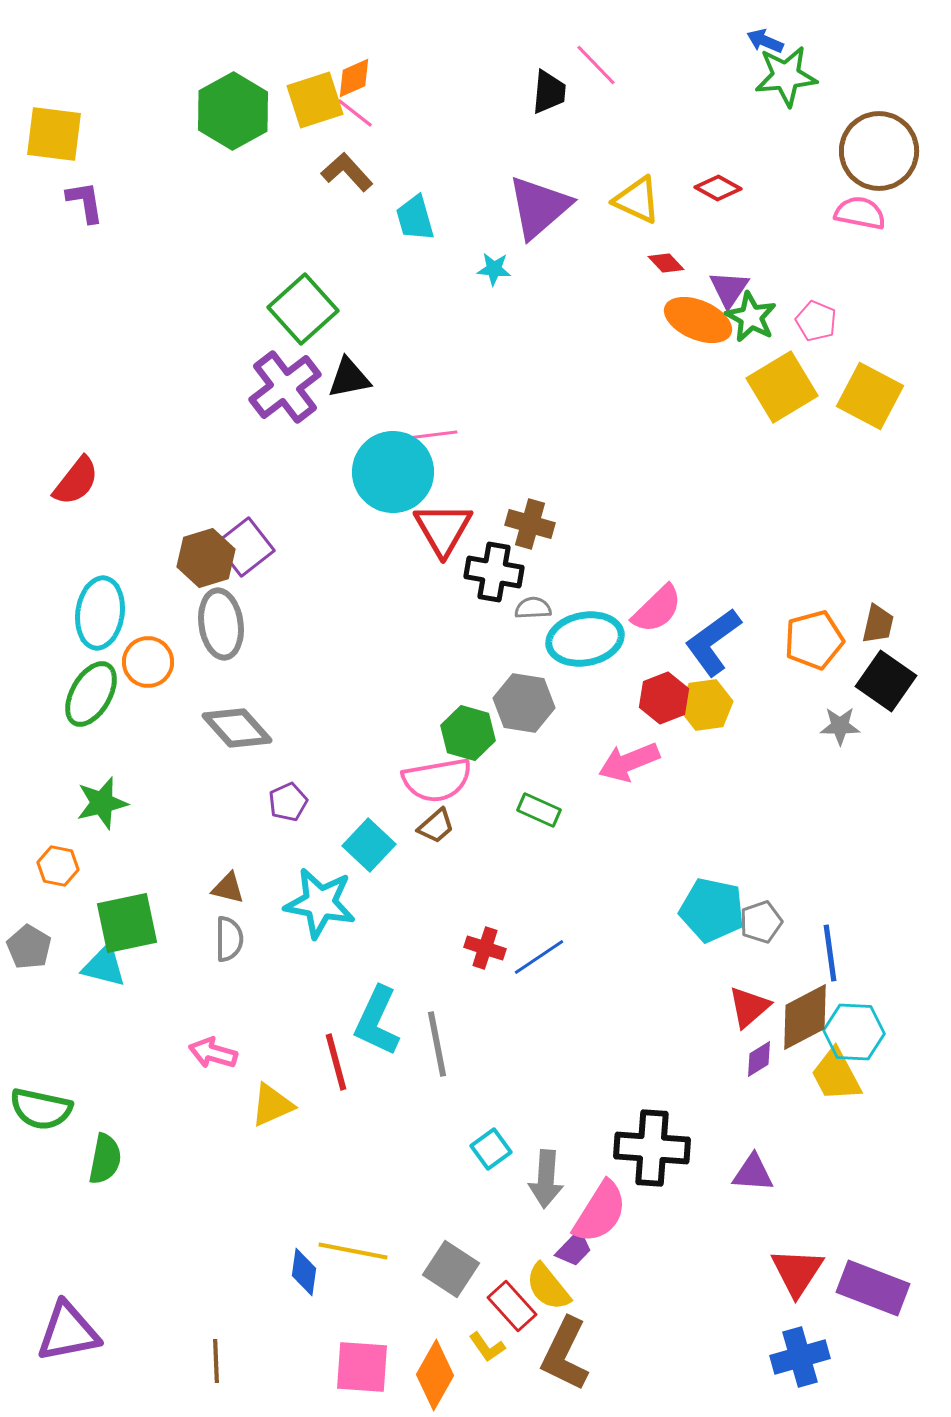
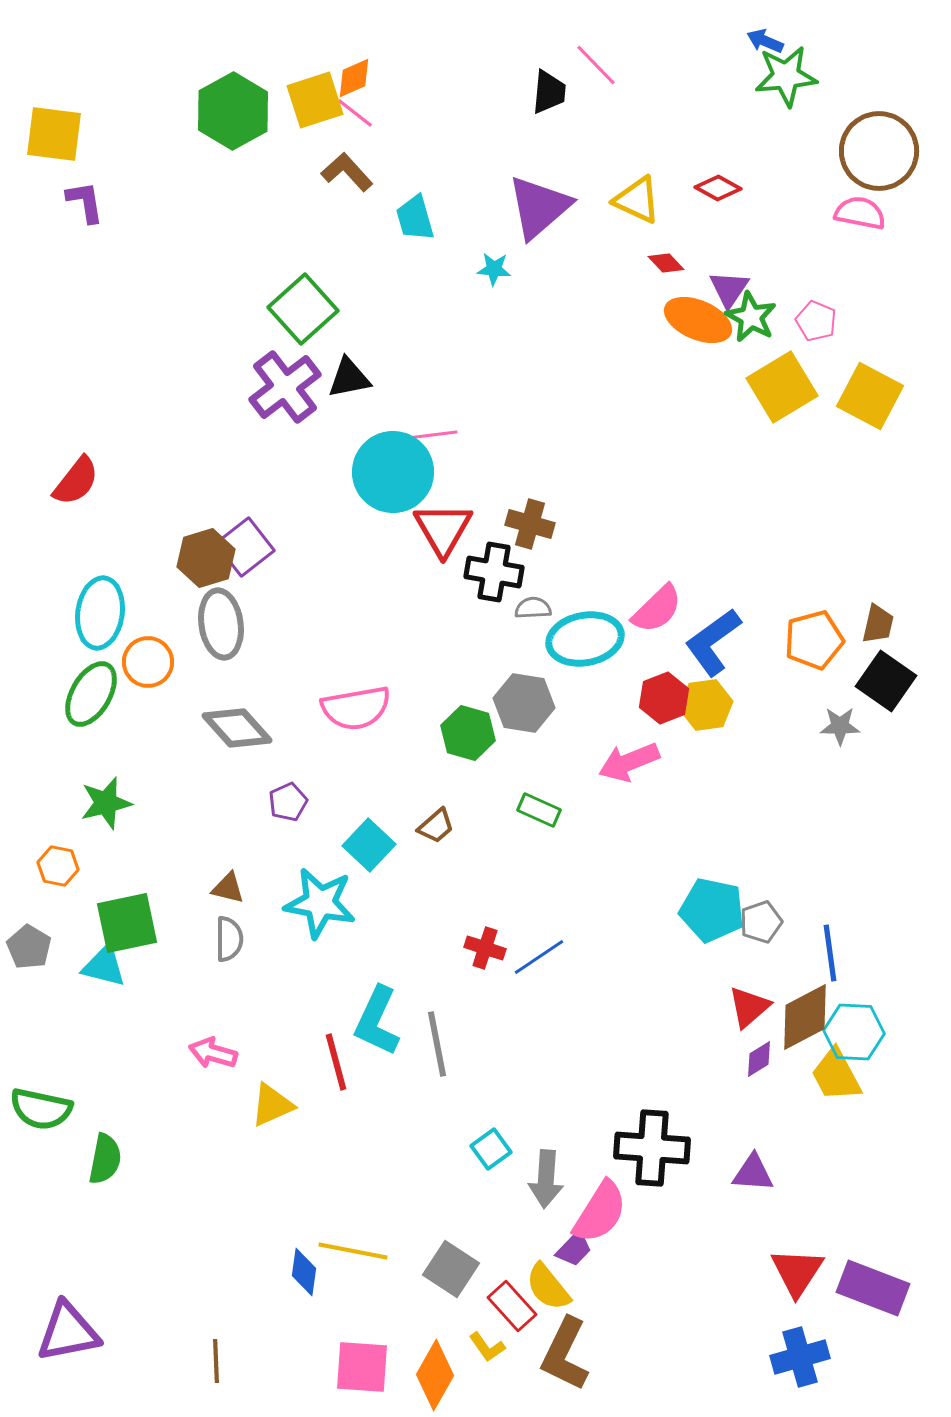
pink semicircle at (437, 780): moved 81 px left, 72 px up
green star at (102, 803): moved 4 px right
